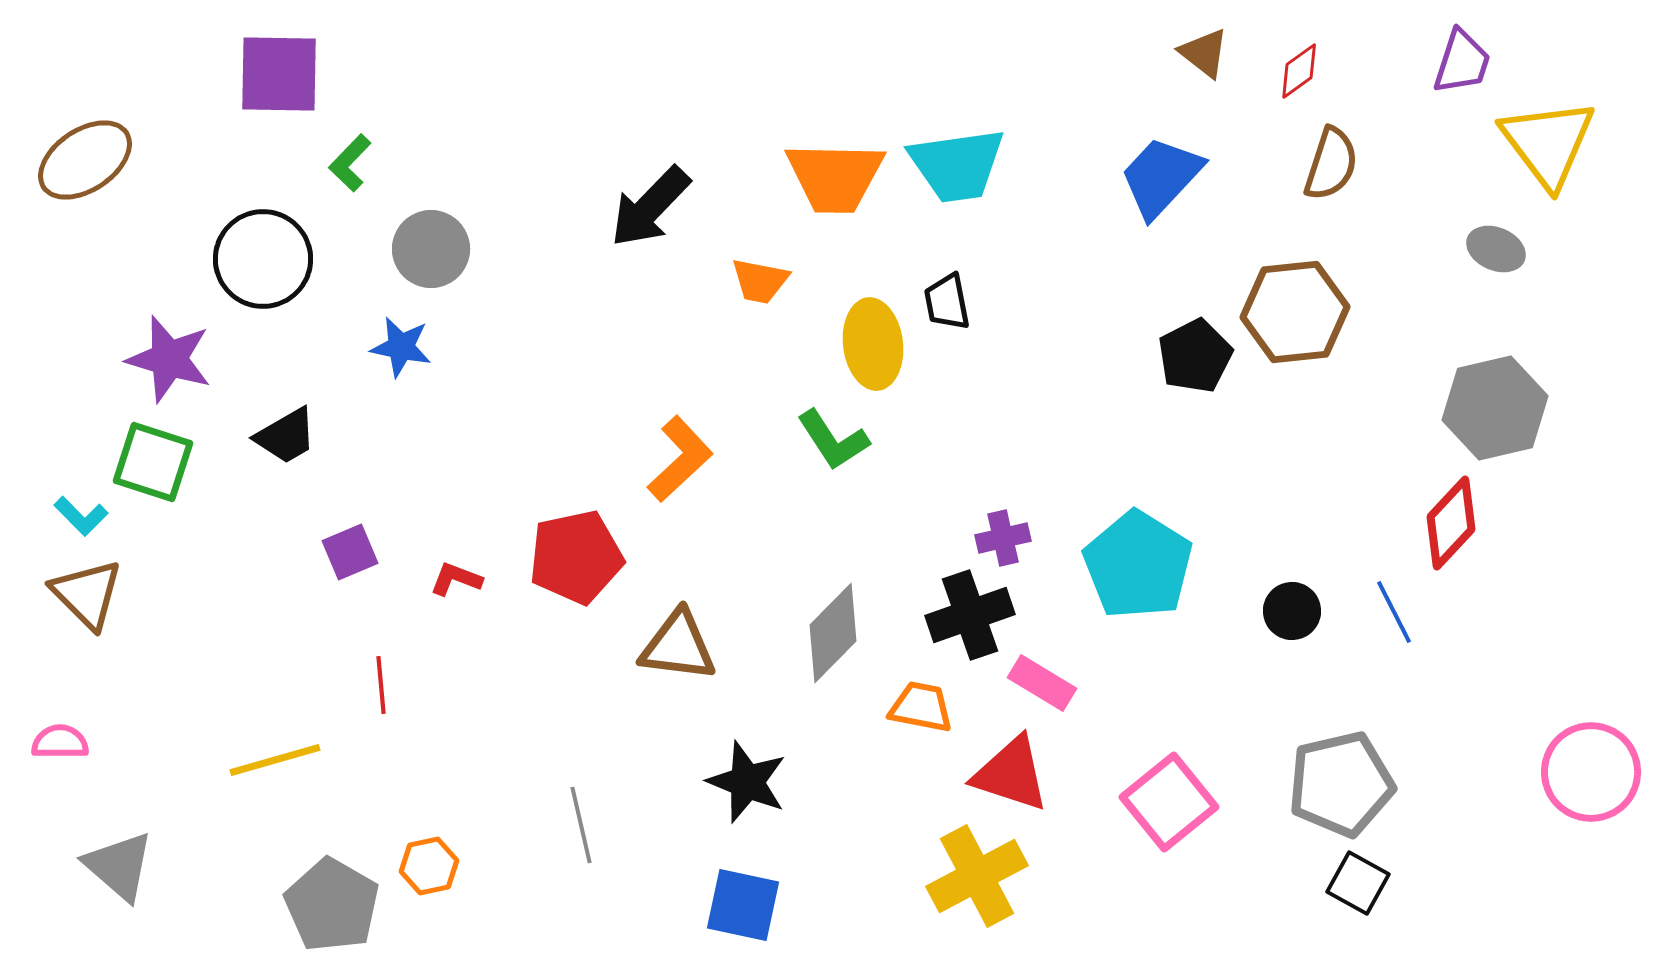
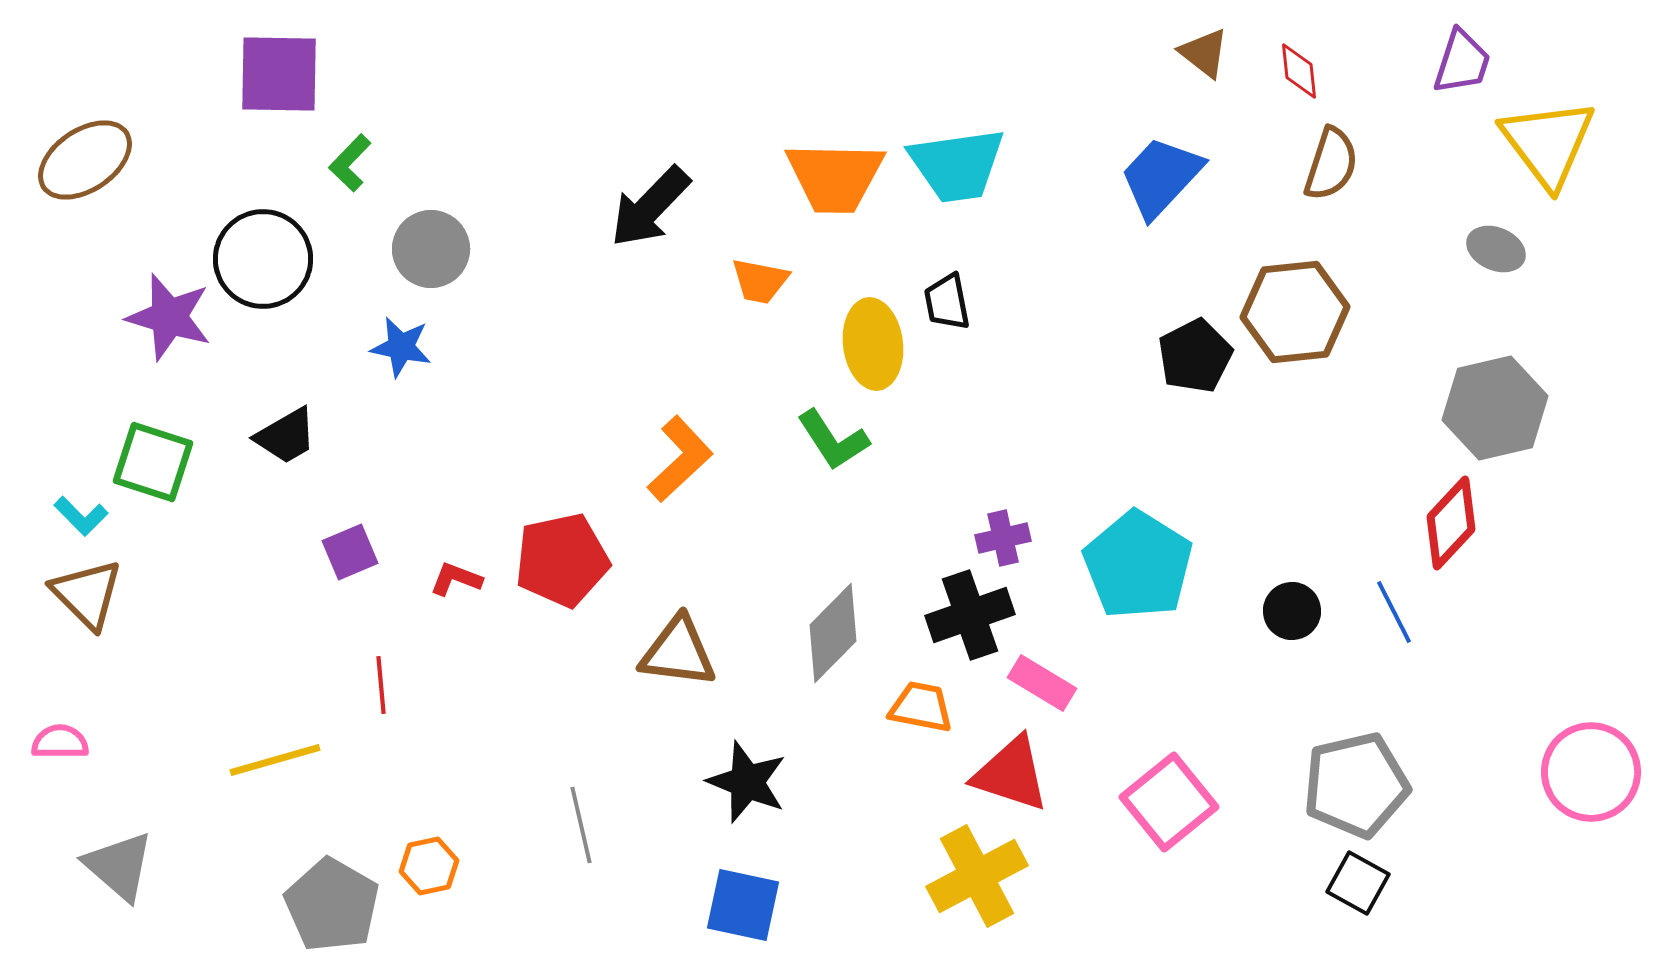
red diamond at (1299, 71): rotated 60 degrees counterclockwise
purple star at (169, 359): moved 42 px up
red pentagon at (576, 557): moved 14 px left, 3 px down
brown triangle at (678, 646): moved 6 px down
gray pentagon at (1341, 784): moved 15 px right, 1 px down
